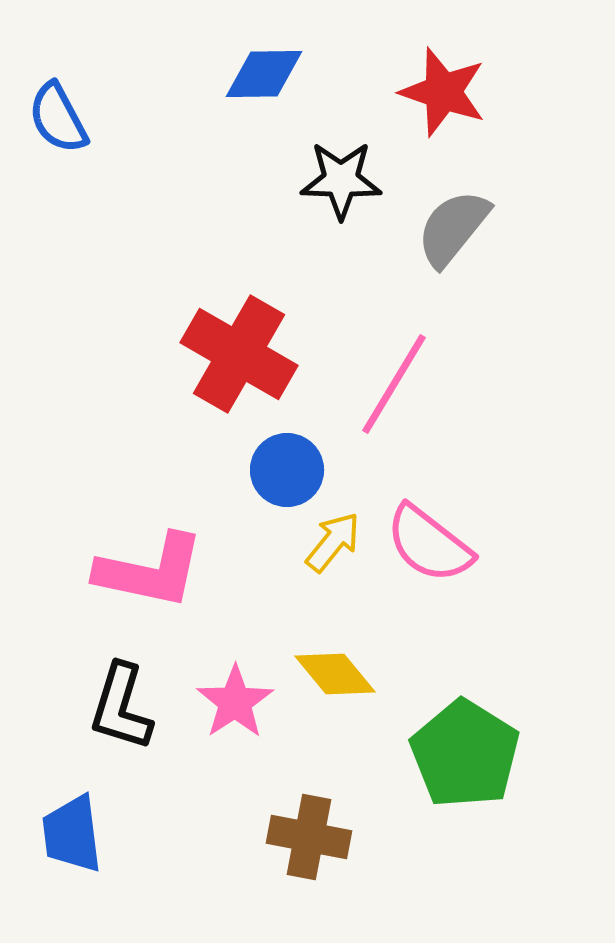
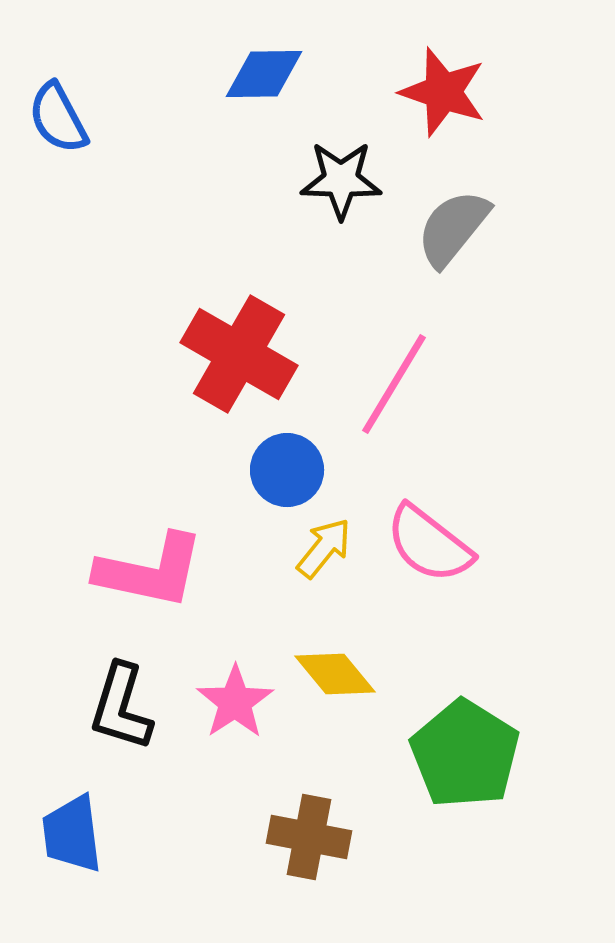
yellow arrow: moved 9 px left, 6 px down
